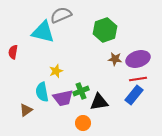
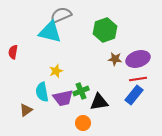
cyan triangle: moved 7 px right
